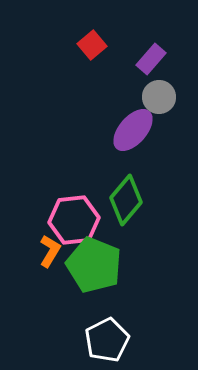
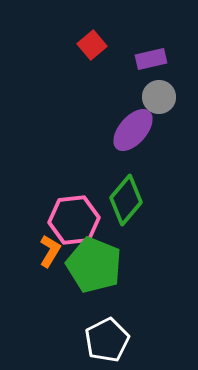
purple rectangle: rotated 36 degrees clockwise
